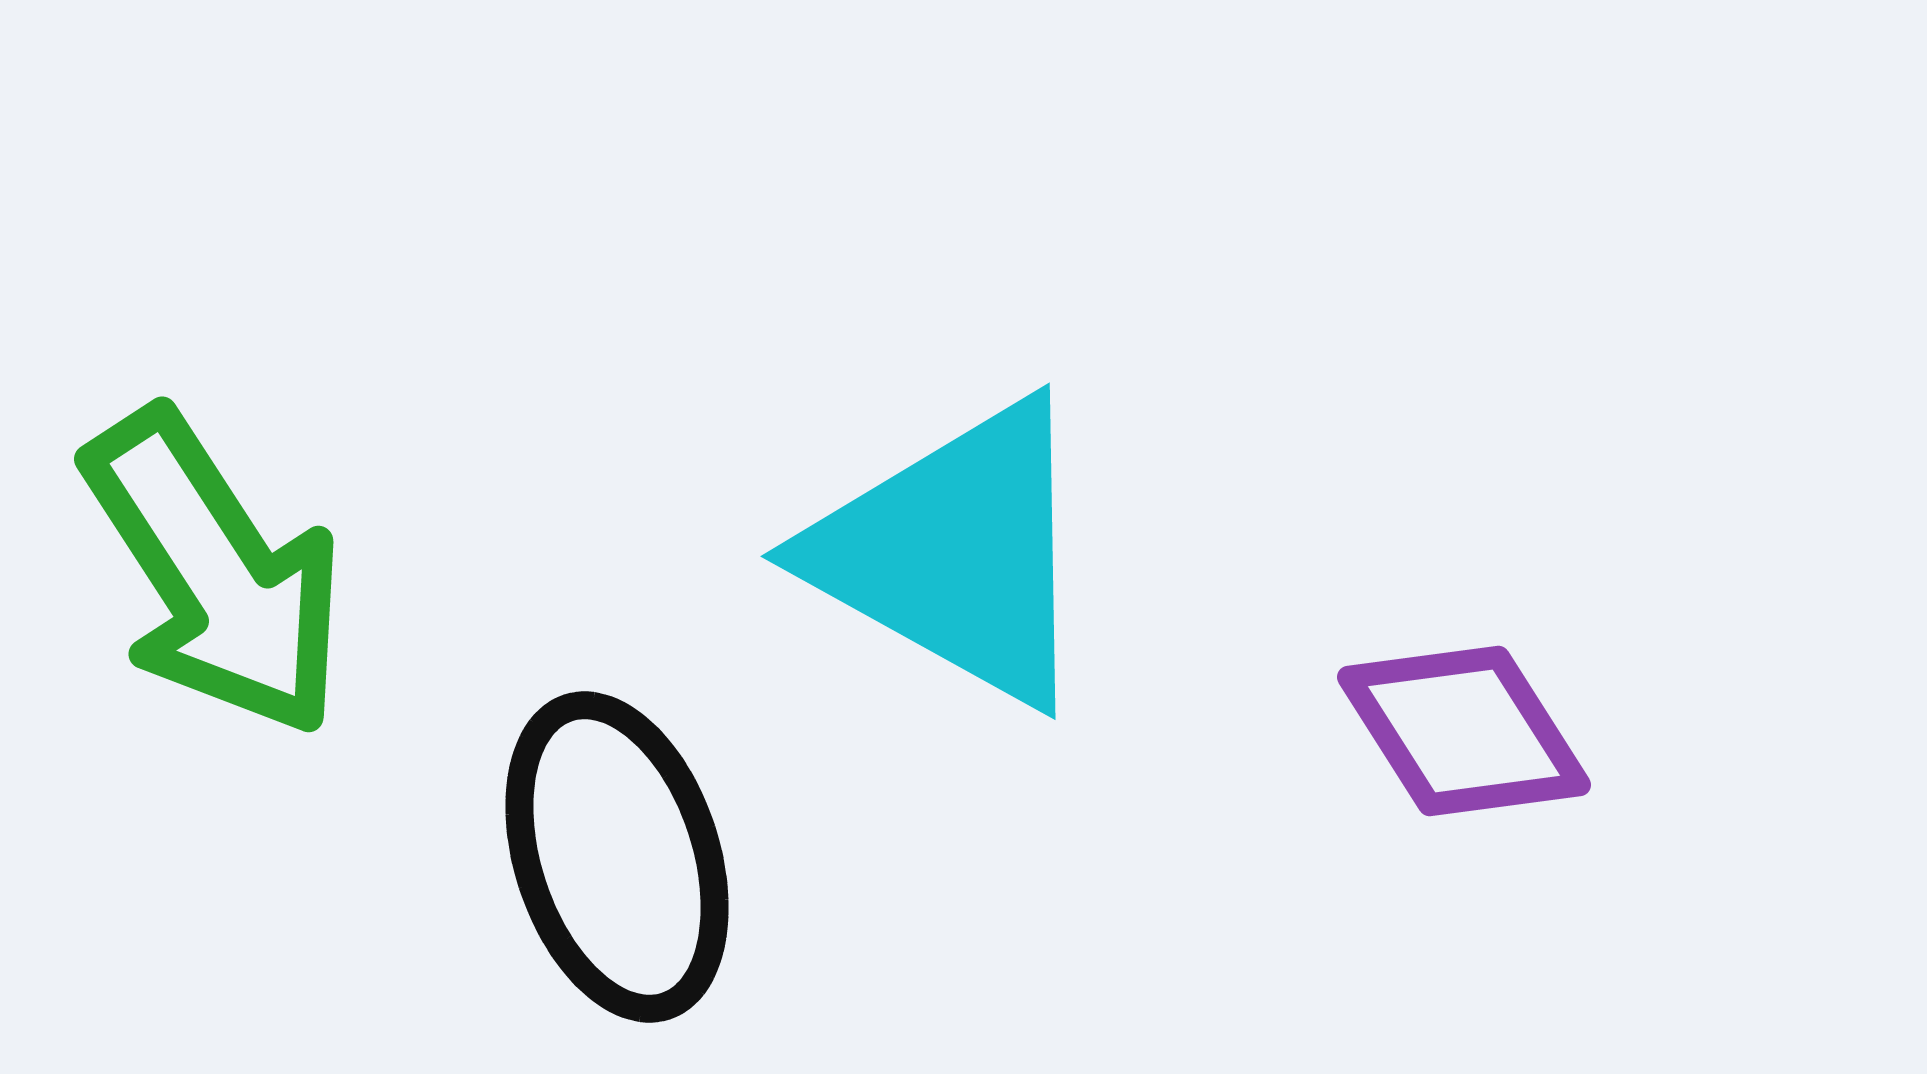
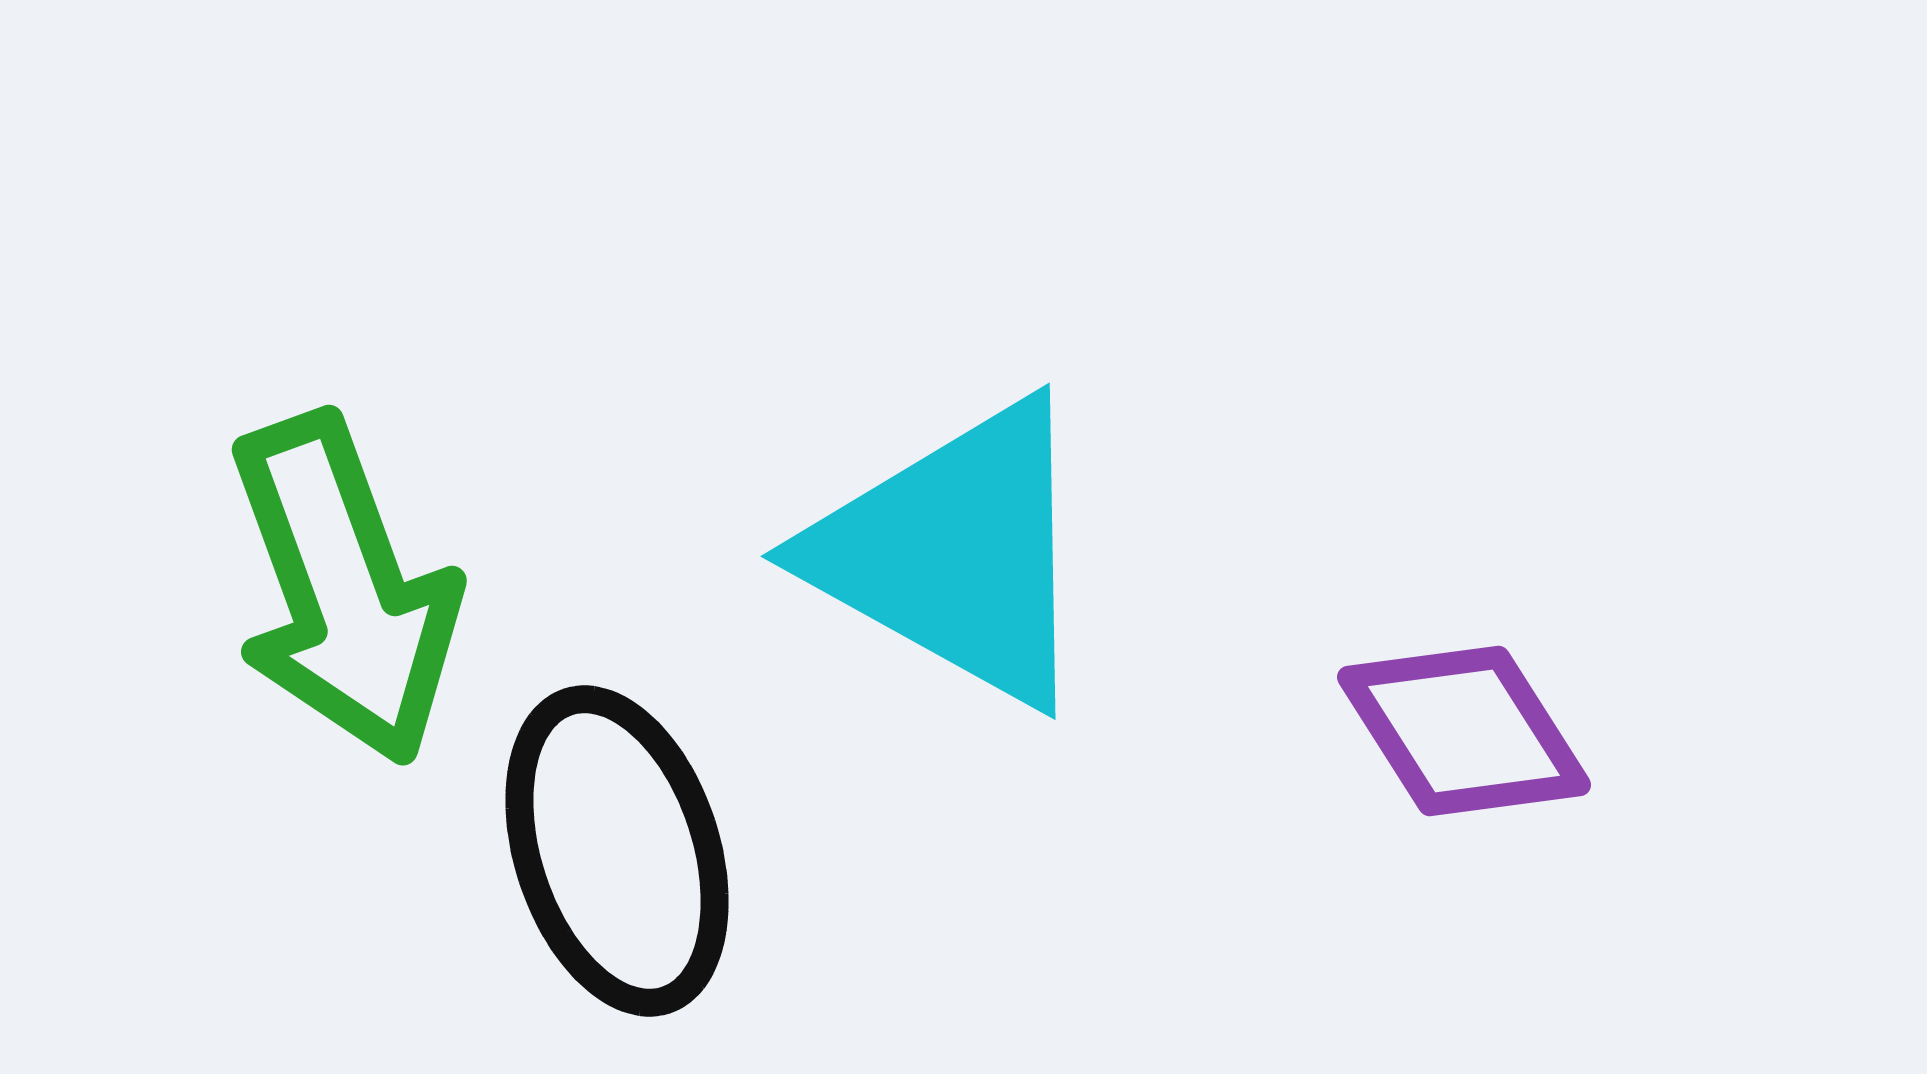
green arrow: moved 129 px right, 16 px down; rotated 13 degrees clockwise
black ellipse: moved 6 px up
